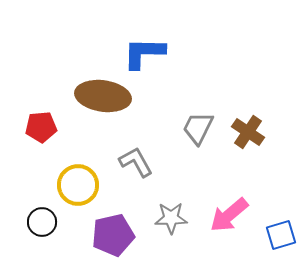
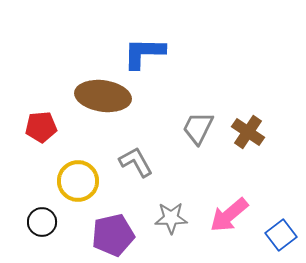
yellow circle: moved 4 px up
blue square: rotated 20 degrees counterclockwise
